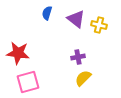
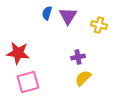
purple triangle: moved 8 px left, 3 px up; rotated 24 degrees clockwise
